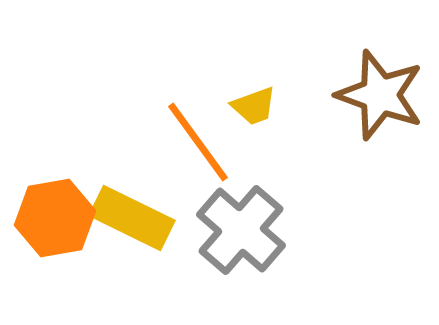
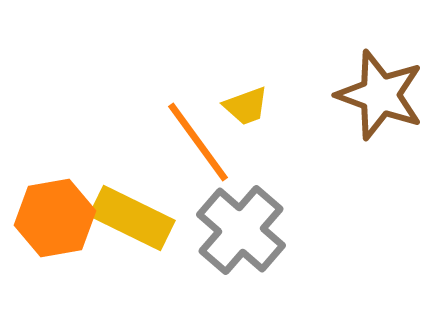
yellow trapezoid: moved 8 px left
